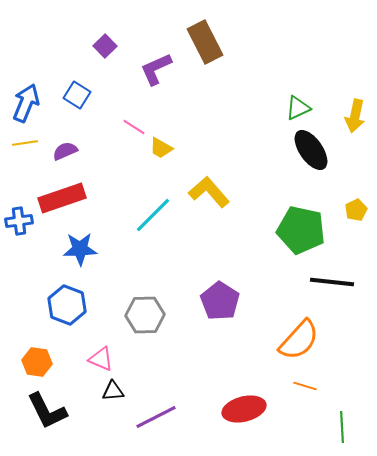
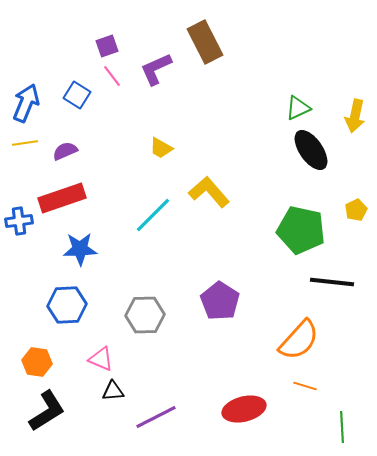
purple square: moved 2 px right; rotated 25 degrees clockwise
pink line: moved 22 px left, 51 px up; rotated 20 degrees clockwise
blue hexagon: rotated 24 degrees counterclockwise
black L-shape: rotated 96 degrees counterclockwise
